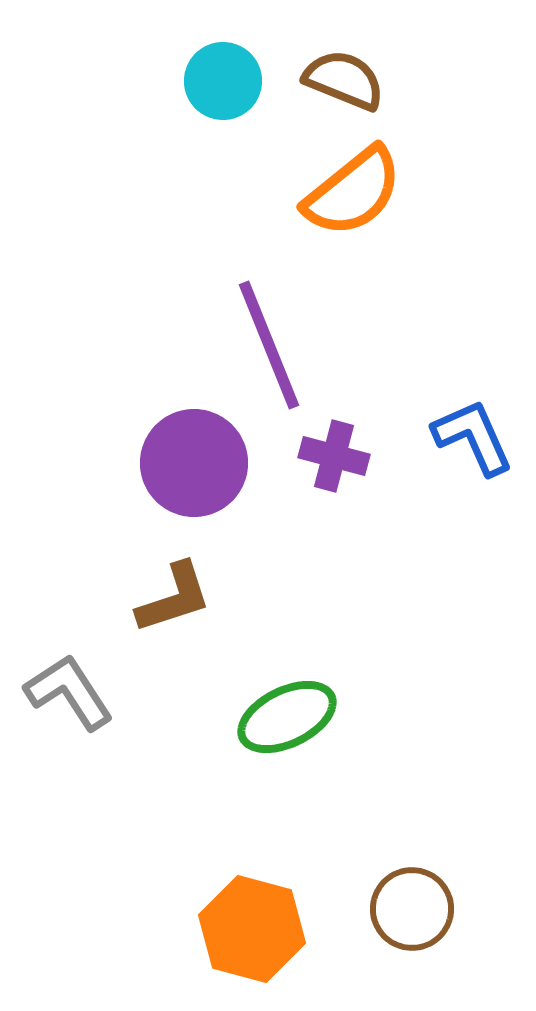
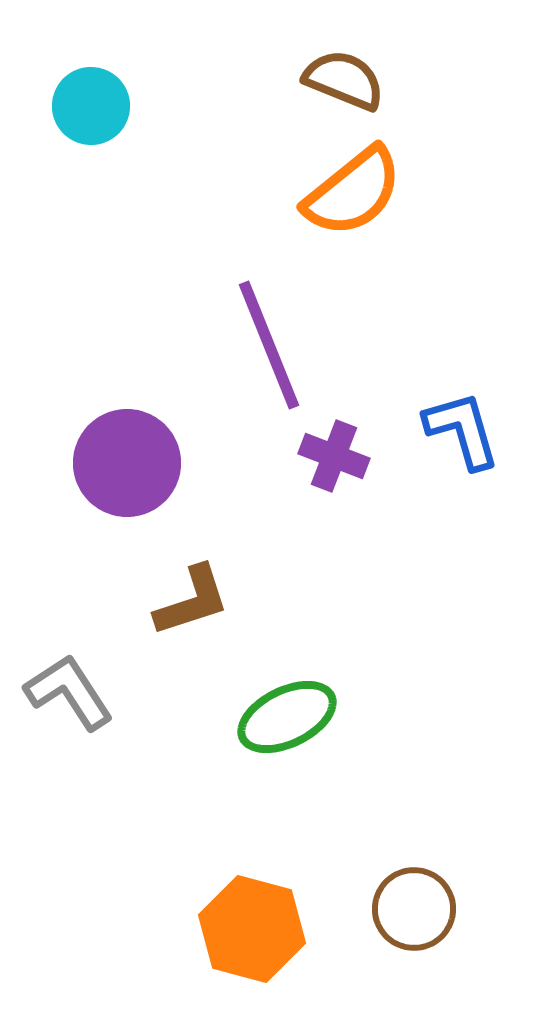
cyan circle: moved 132 px left, 25 px down
blue L-shape: moved 11 px left, 7 px up; rotated 8 degrees clockwise
purple cross: rotated 6 degrees clockwise
purple circle: moved 67 px left
brown L-shape: moved 18 px right, 3 px down
brown circle: moved 2 px right
